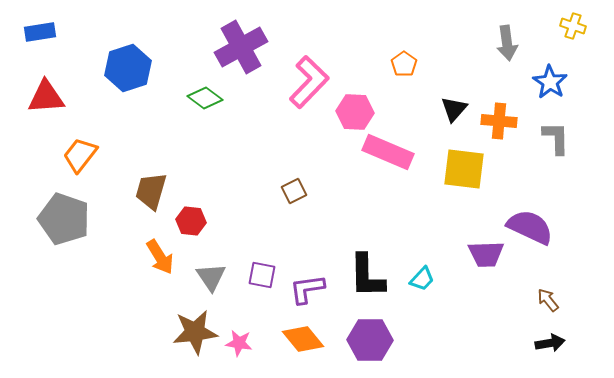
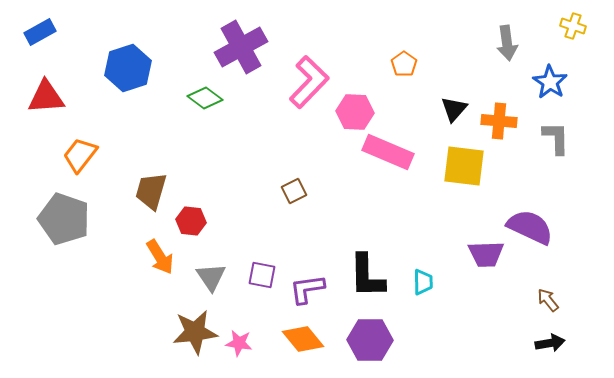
blue rectangle: rotated 20 degrees counterclockwise
yellow square: moved 3 px up
cyan trapezoid: moved 1 px right, 3 px down; rotated 44 degrees counterclockwise
